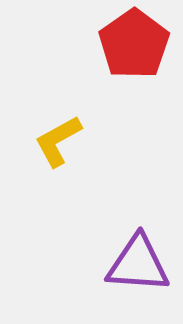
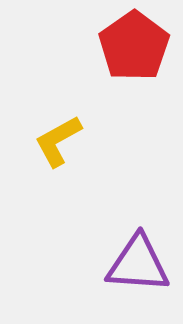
red pentagon: moved 2 px down
